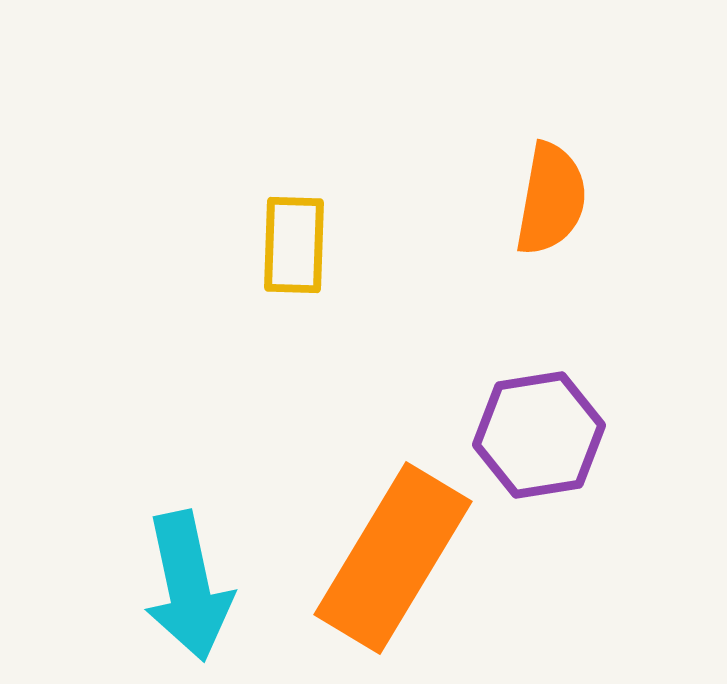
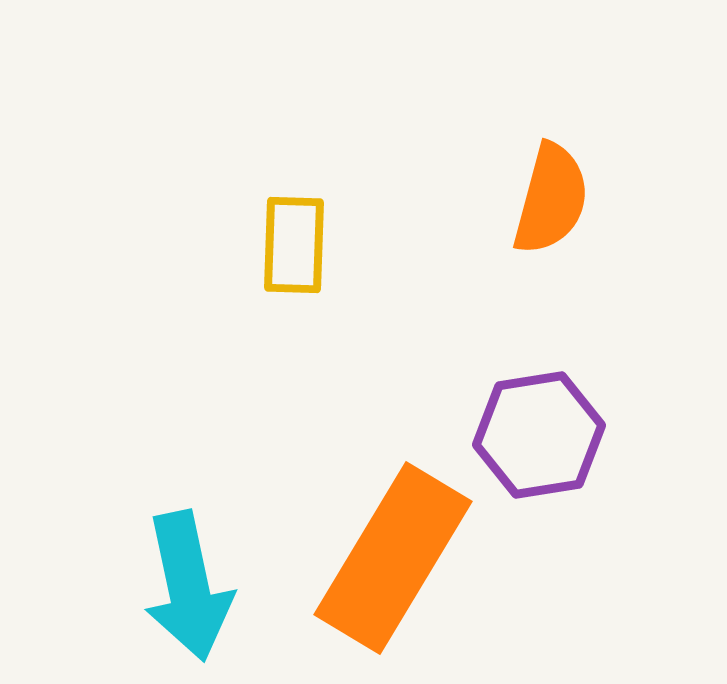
orange semicircle: rotated 5 degrees clockwise
